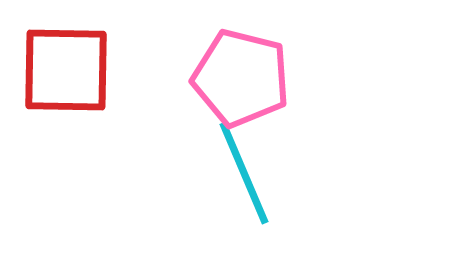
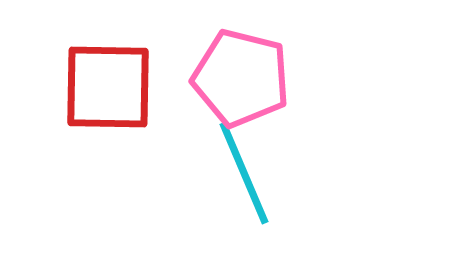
red square: moved 42 px right, 17 px down
